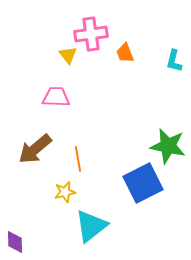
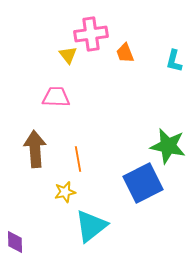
brown arrow: rotated 126 degrees clockwise
